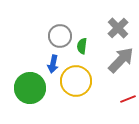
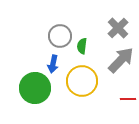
yellow circle: moved 6 px right
green circle: moved 5 px right
red line: rotated 21 degrees clockwise
